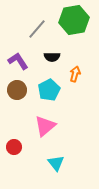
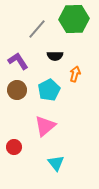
green hexagon: moved 1 px up; rotated 8 degrees clockwise
black semicircle: moved 3 px right, 1 px up
